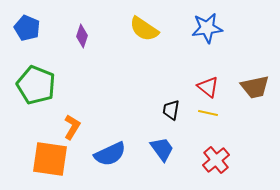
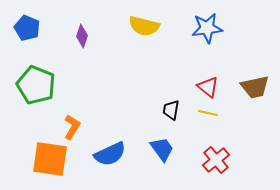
yellow semicircle: moved 3 px up; rotated 20 degrees counterclockwise
